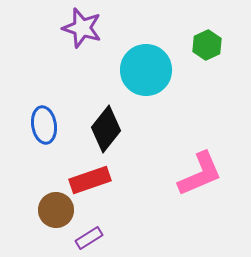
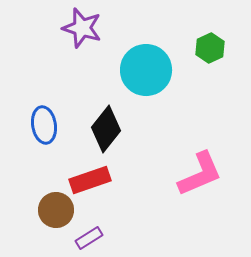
green hexagon: moved 3 px right, 3 px down
